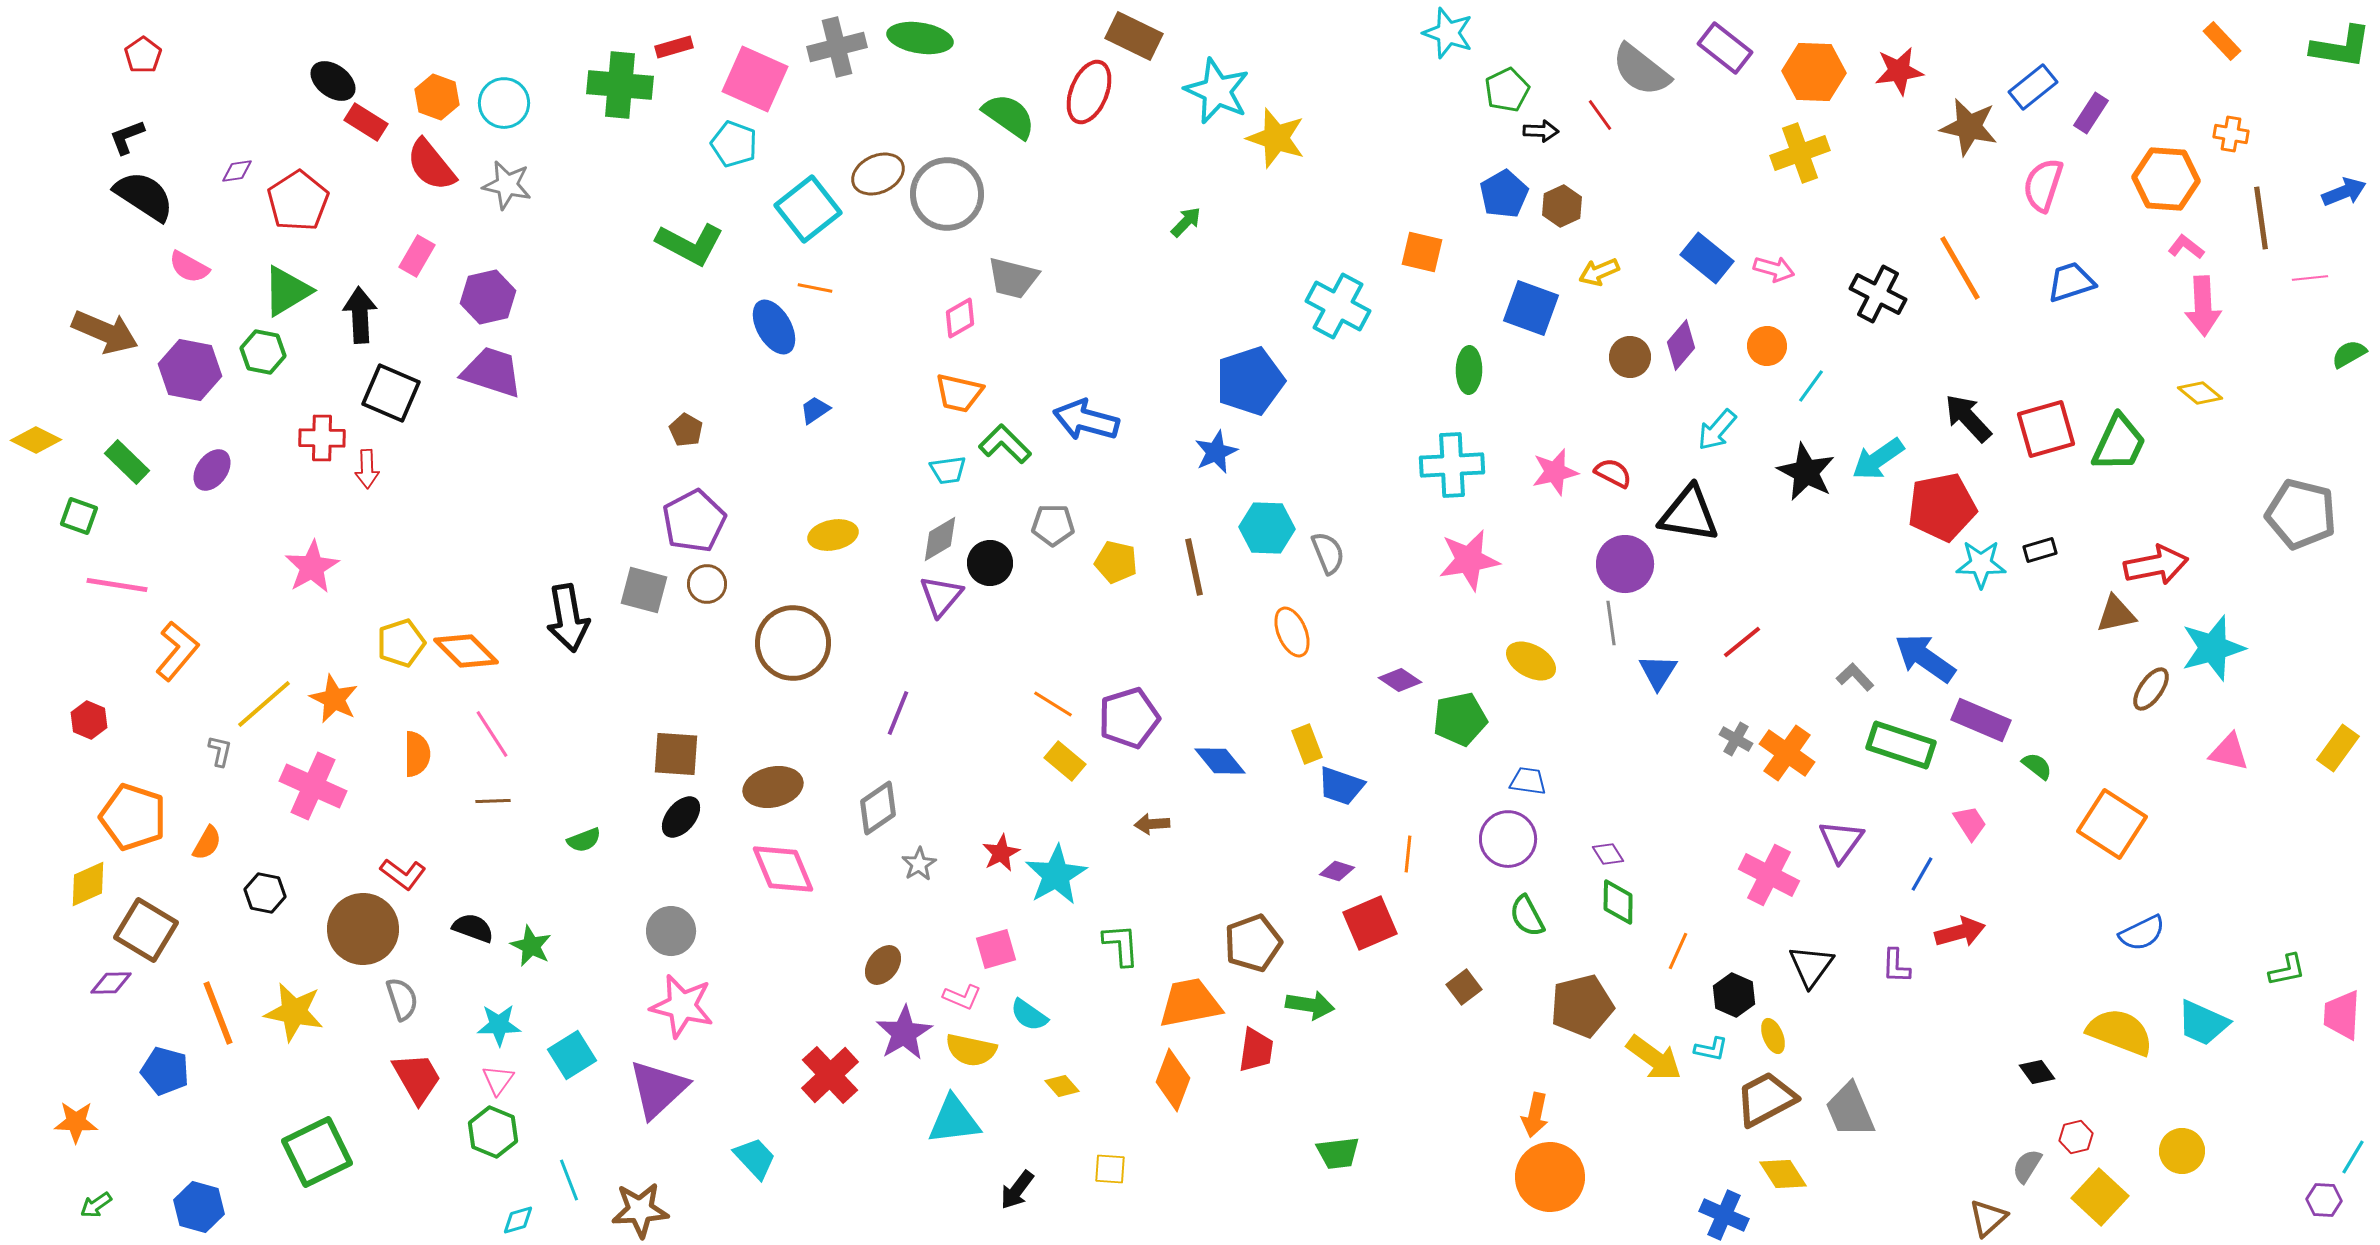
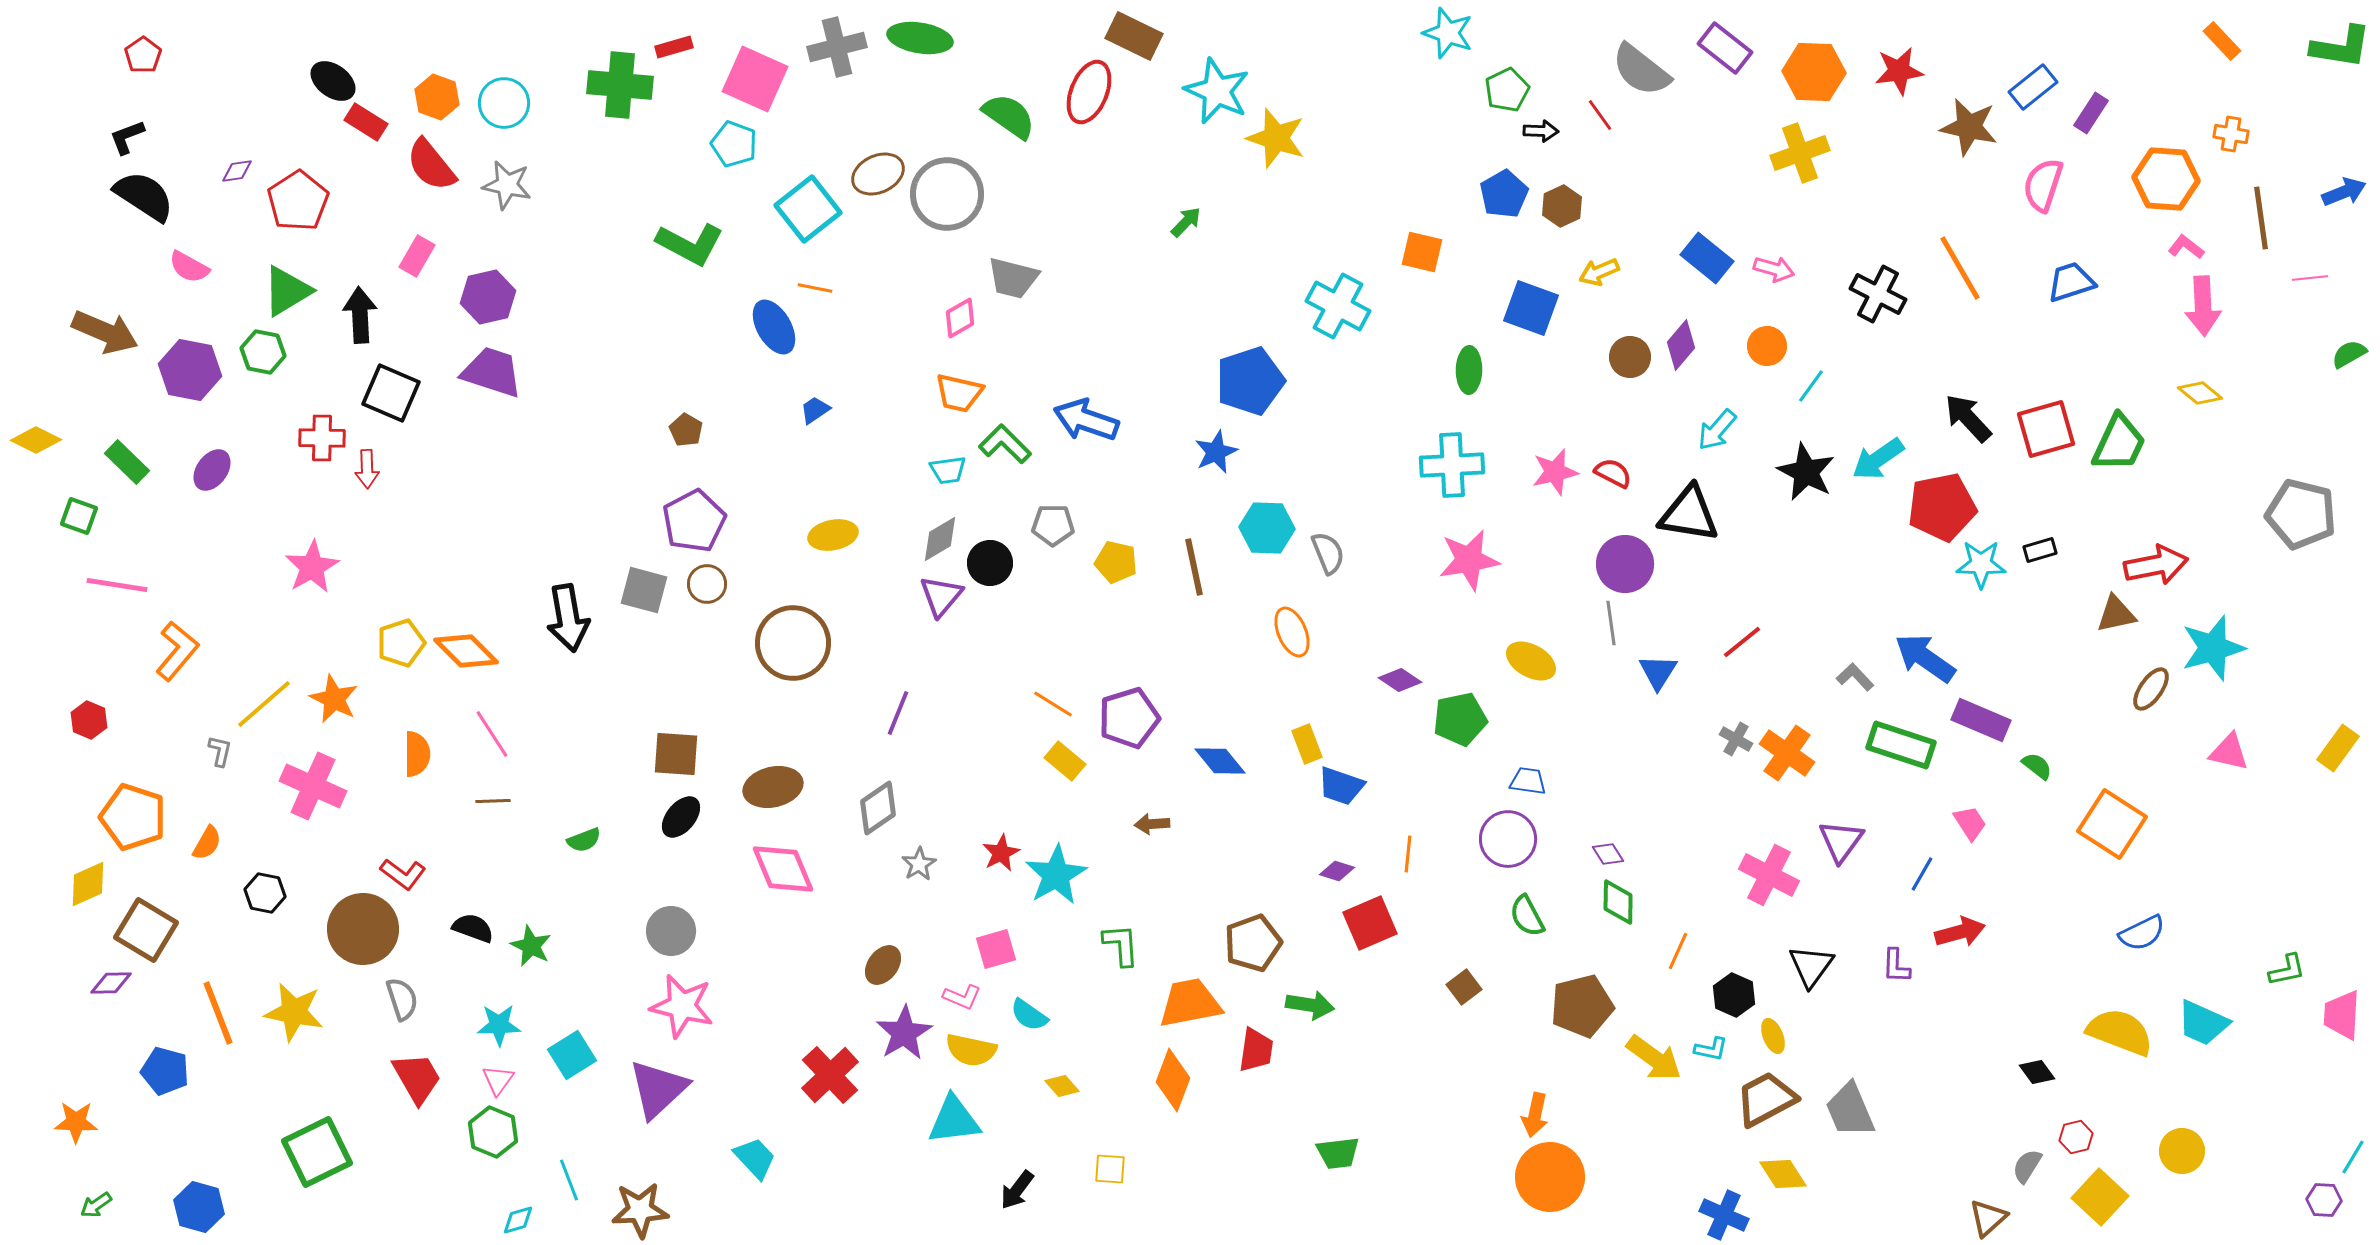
blue arrow at (1086, 420): rotated 4 degrees clockwise
